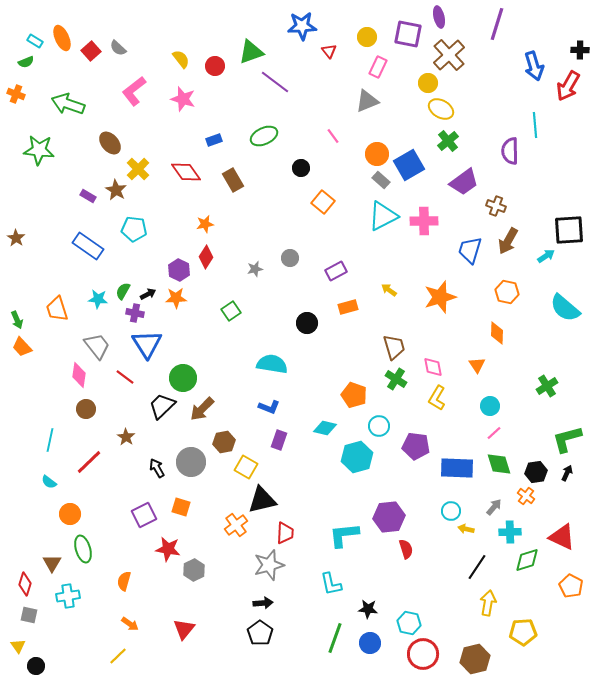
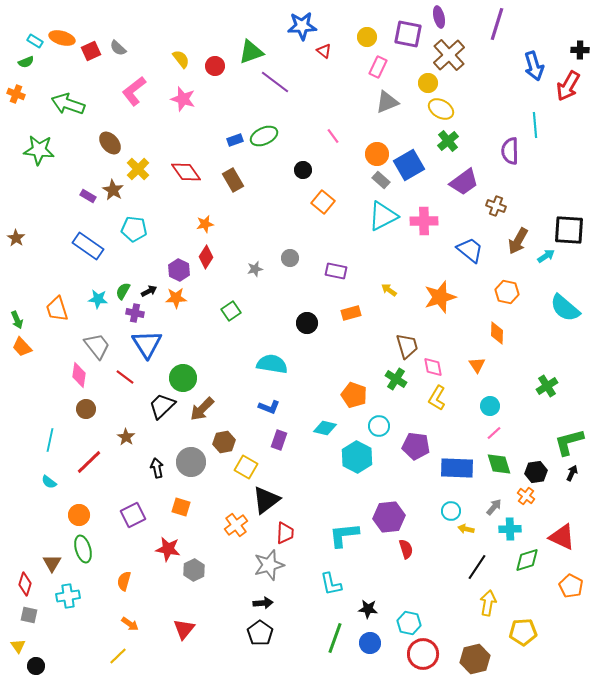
orange ellipse at (62, 38): rotated 50 degrees counterclockwise
red square at (91, 51): rotated 18 degrees clockwise
red triangle at (329, 51): moved 5 px left; rotated 14 degrees counterclockwise
gray triangle at (367, 101): moved 20 px right, 1 px down
blue rectangle at (214, 140): moved 21 px right
black circle at (301, 168): moved 2 px right, 2 px down
brown star at (116, 190): moved 3 px left
black square at (569, 230): rotated 8 degrees clockwise
brown arrow at (508, 241): moved 10 px right
blue trapezoid at (470, 250): rotated 112 degrees clockwise
purple rectangle at (336, 271): rotated 40 degrees clockwise
black arrow at (148, 294): moved 1 px right, 3 px up
orange rectangle at (348, 307): moved 3 px right, 6 px down
brown trapezoid at (394, 347): moved 13 px right, 1 px up
green L-shape at (567, 439): moved 2 px right, 3 px down
cyan hexagon at (357, 457): rotated 16 degrees counterclockwise
black arrow at (157, 468): rotated 18 degrees clockwise
black arrow at (567, 473): moved 5 px right
black triangle at (262, 500): moved 4 px right; rotated 24 degrees counterclockwise
orange circle at (70, 514): moved 9 px right, 1 px down
purple square at (144, 515): moved 11 px left
cyan cross at (510, 532): moved 3 px up
